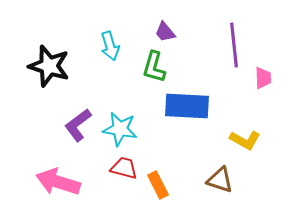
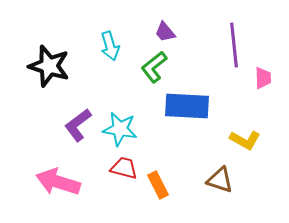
green L-shape: rotated 36 degrees clockwise
